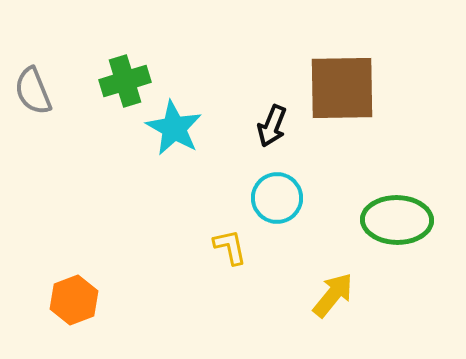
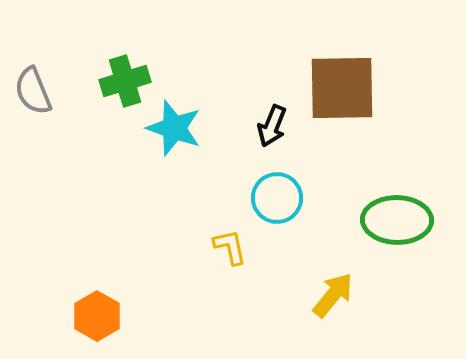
cyan star: rotated 10 degrees counterclockwise
orange hexagon: moved 23 px right, 16 px down; rotated 9 degrees counterclockwise
